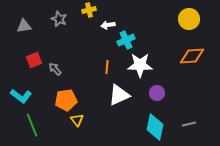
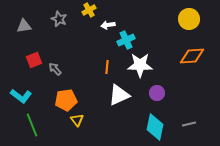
yellow cross: rotated 16 degrees counterclockwise
